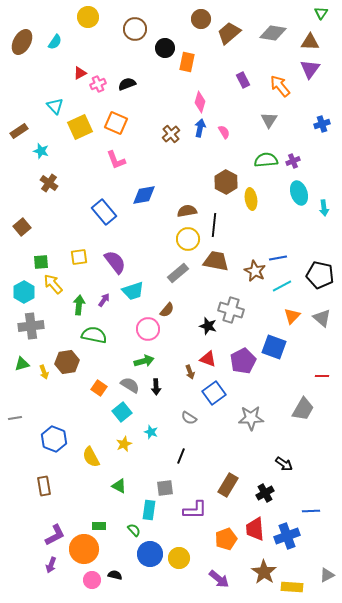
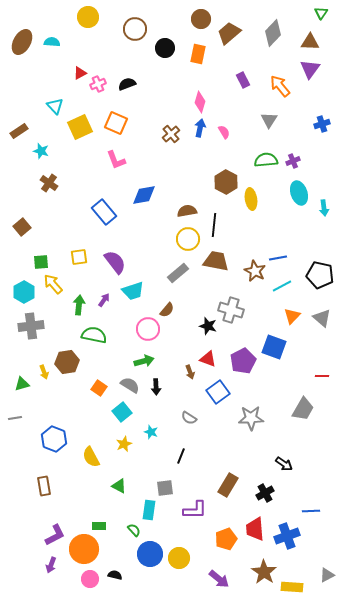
gray diamond at (273, 33): rotated 56 degrees counterclockwise
cyan semicircle at (55, 42): moved 3 px left; rotated 119 degrees counterclockwise
orange rectangle at (187, 62): moved 11 px right, 8 px up
green triangle at (22, 364): moved 20 px down
blue square at (214, 393): moved 4 px right, 1 px up
pink circle at (92, 580): moved 2 px left, 1 px up
